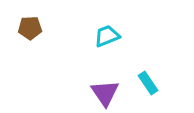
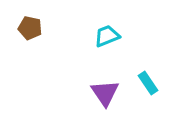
brown pentagon: rotated 15 degrees clockwise
